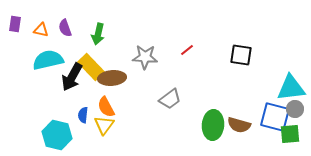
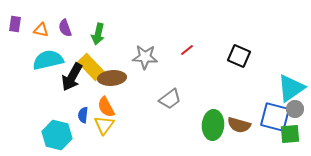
black square: moved 2 px left, 1 px down; rotated 15 degrees clockwise
cyan triangle: rotated 28 degrees counterclockwise
